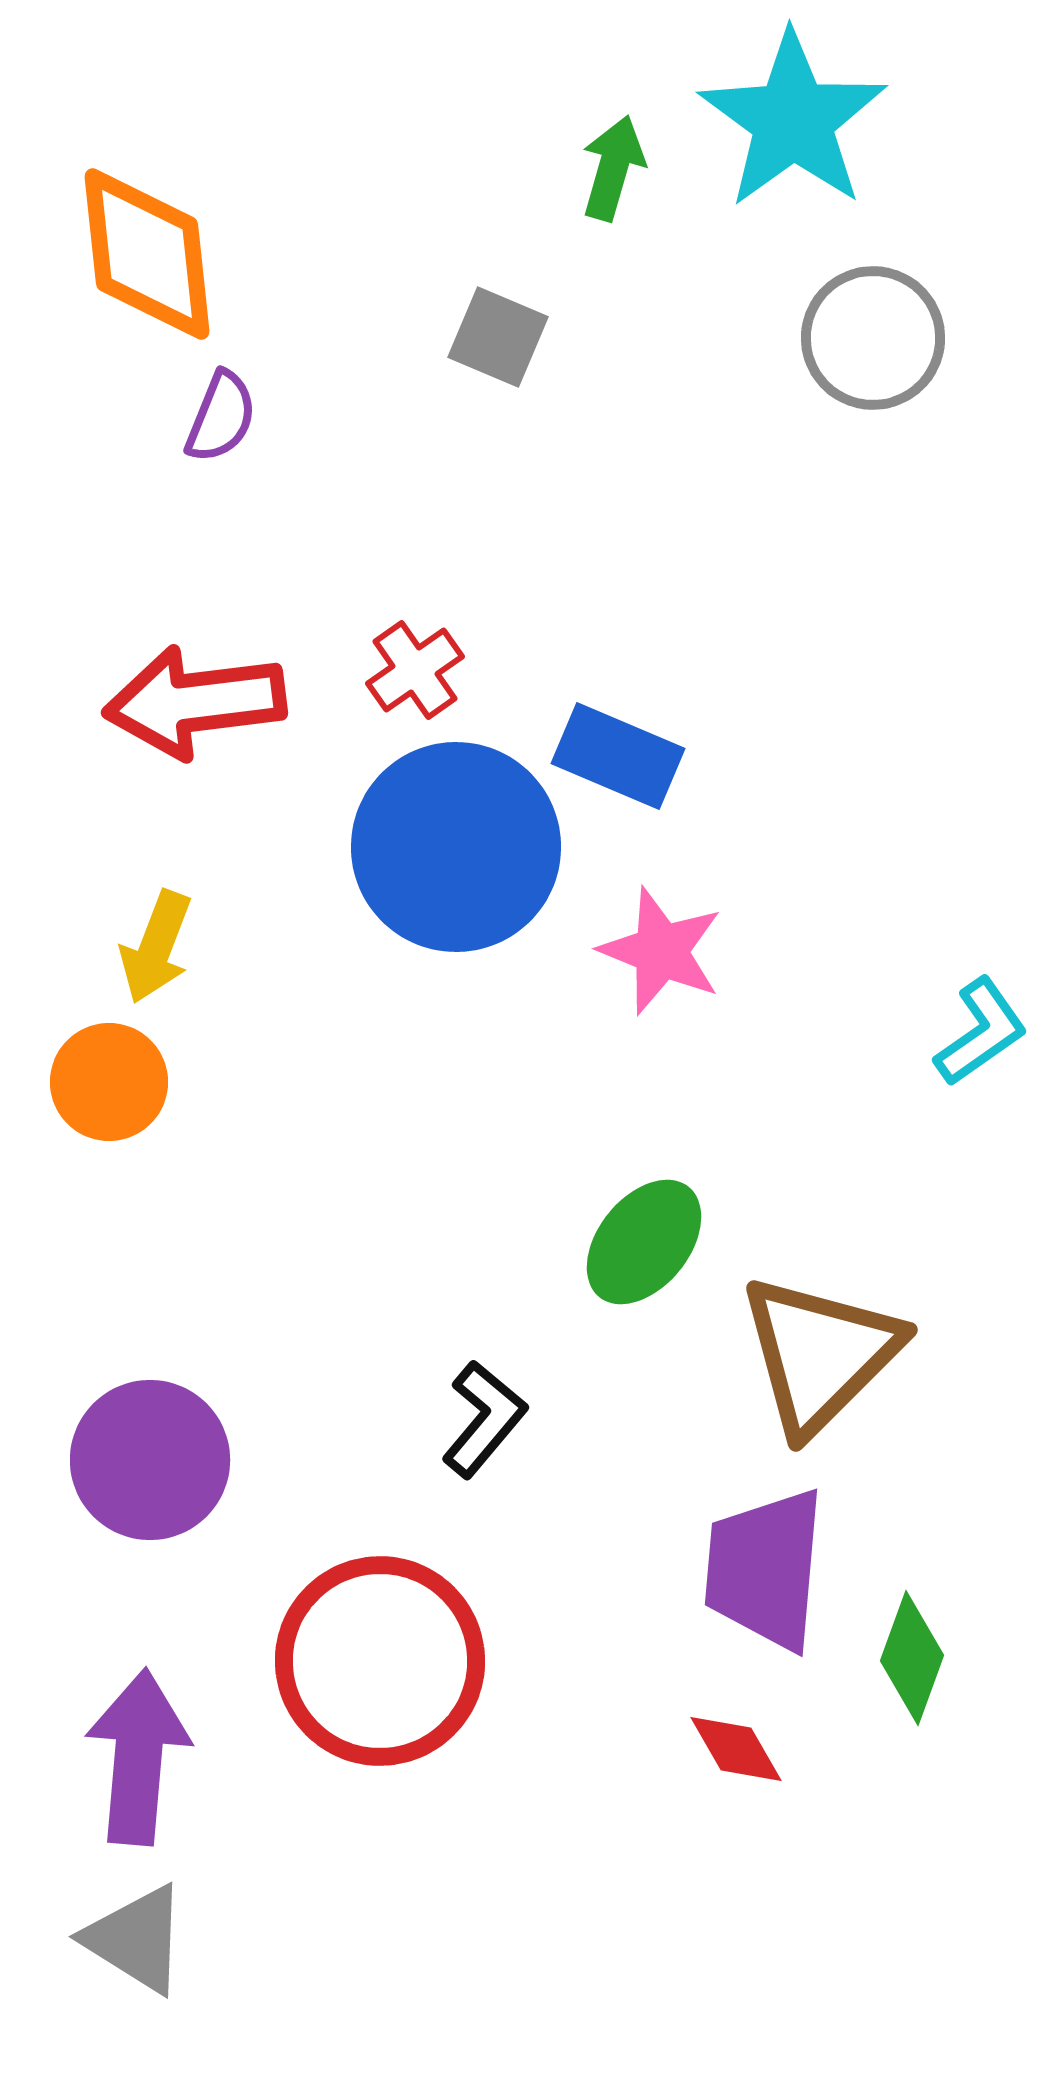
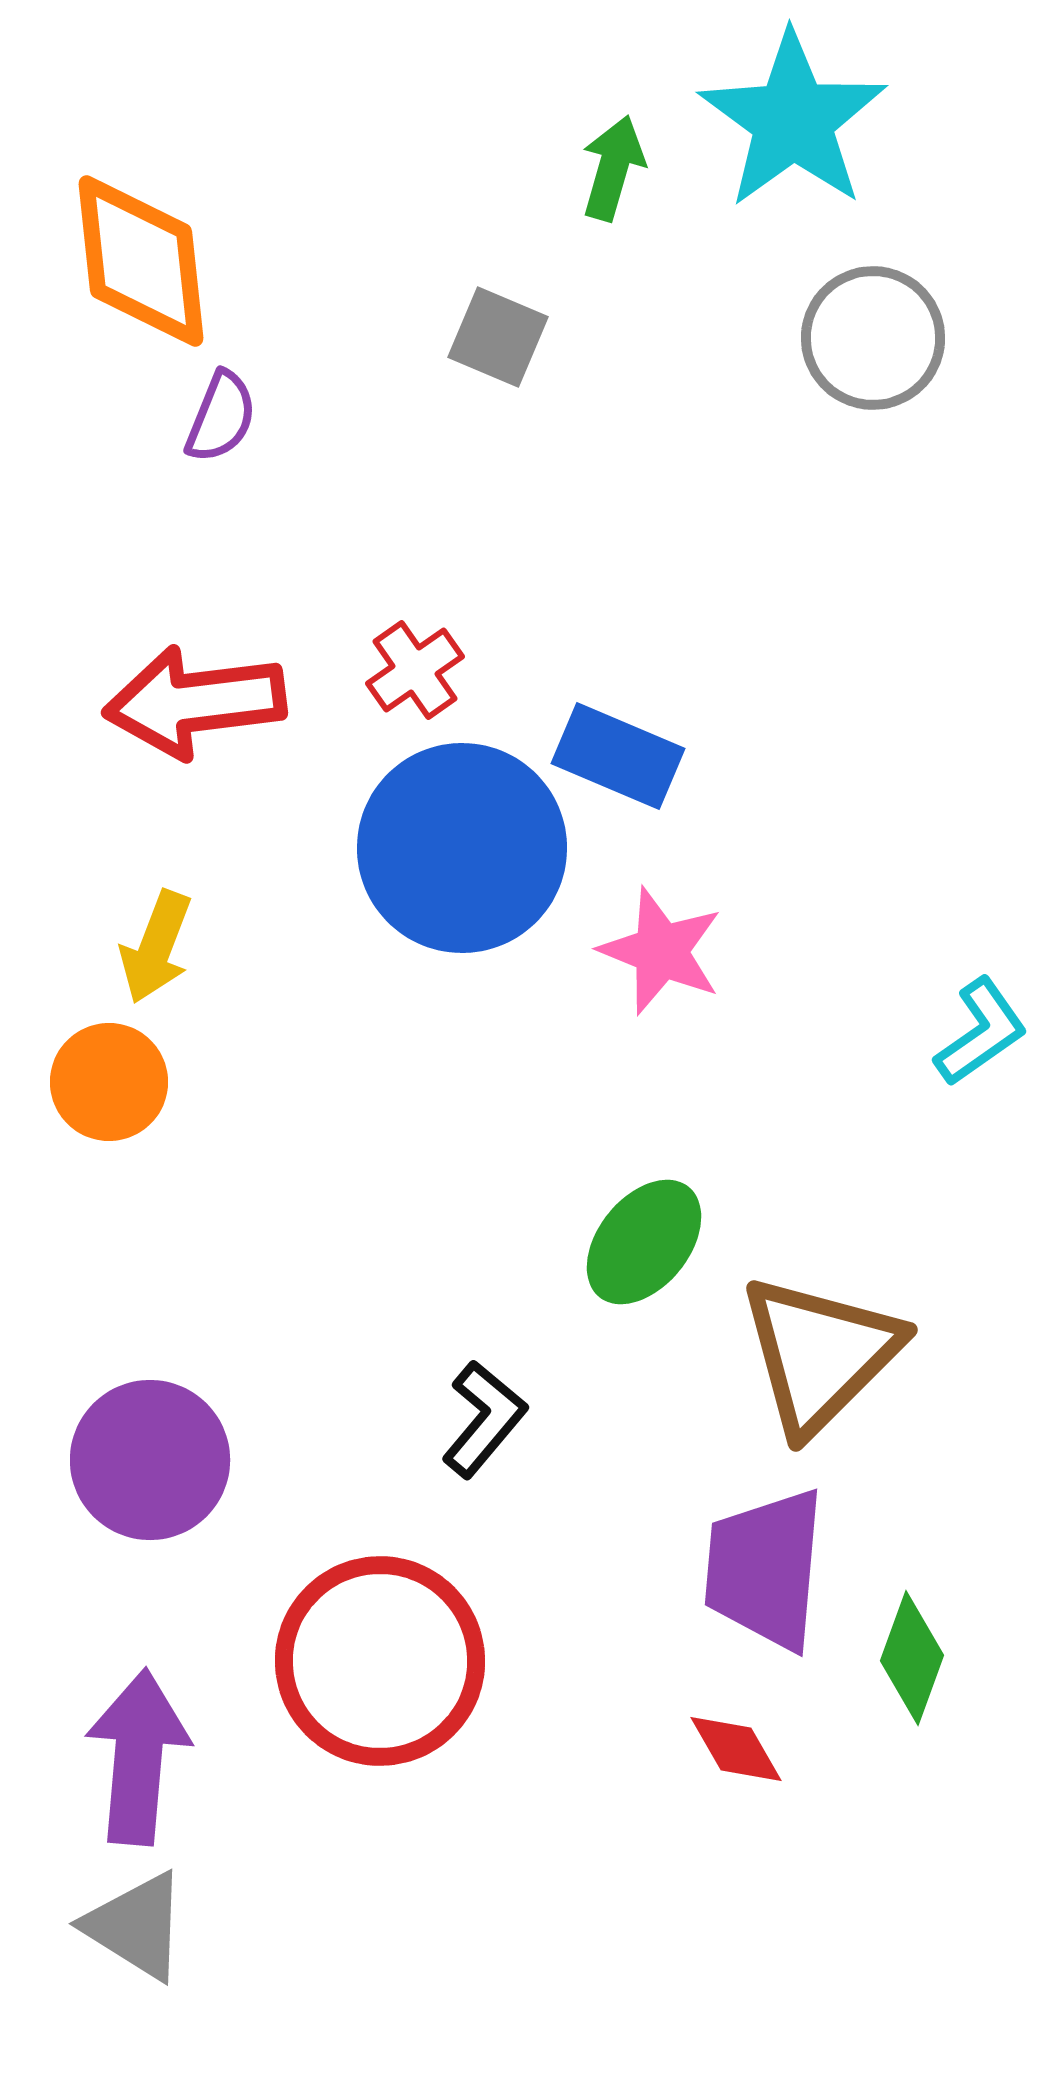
orange diamond: moved 6 px left, 7 px down
blue circle: moved 6 px right, 1 px down
gray triangle: moved 13 px up
